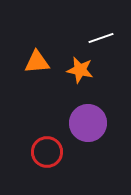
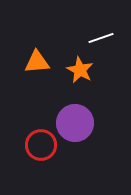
orange star: rotated 16 degrees clockwise
purple circle: moved 13 px left
red circle: moved 6 px left, 7 px up
